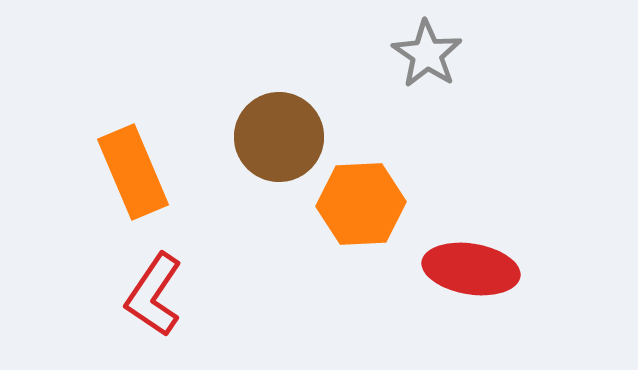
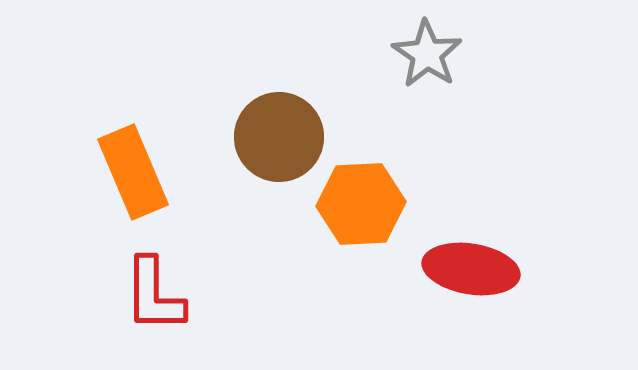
red L-shape: rotated 34 degrees counterclockwise
